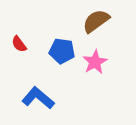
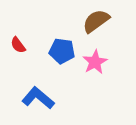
red semicircle: moved 1 px left, 1 px down
